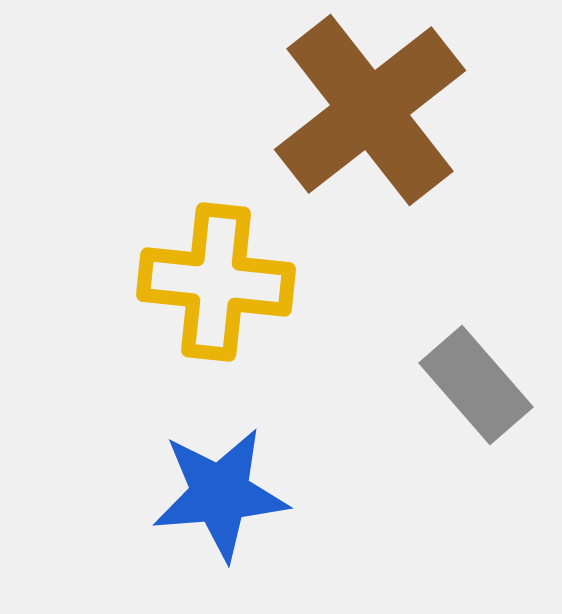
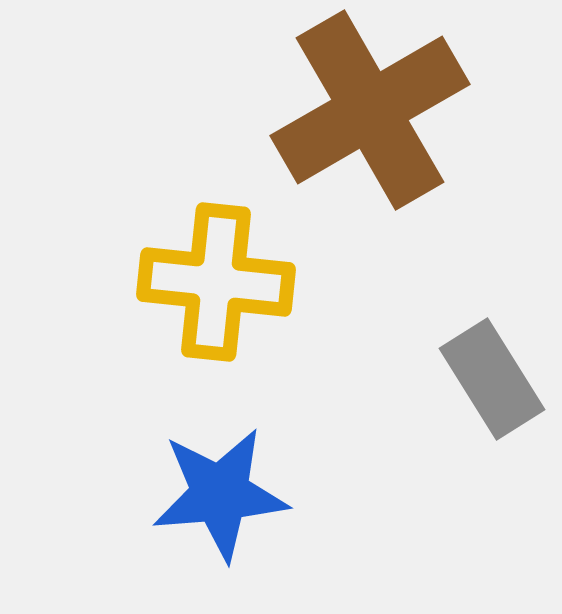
brown cross: rotated 8 degrees clockwise
gray rectangle: moved 16 px right, 6 px up; rotated 9 degrees clockwise
